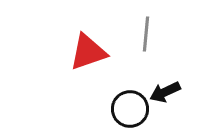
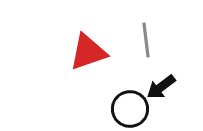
gray line: moved 6 px down; rotated 12 degrees counterclockwise
black arrow: moved 4 px left, 5 px up; rotated 12 degrees counterclockwise
